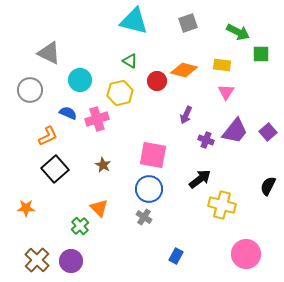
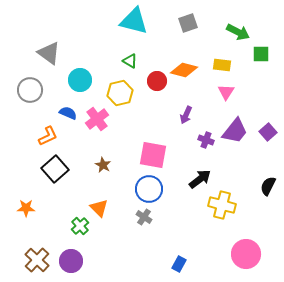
gray triangle: rotated 10 degrees clockwise
pink cross: rotated 20 degrees counterclockwise
blue rectangle: moved 3 px right, 8 px down
